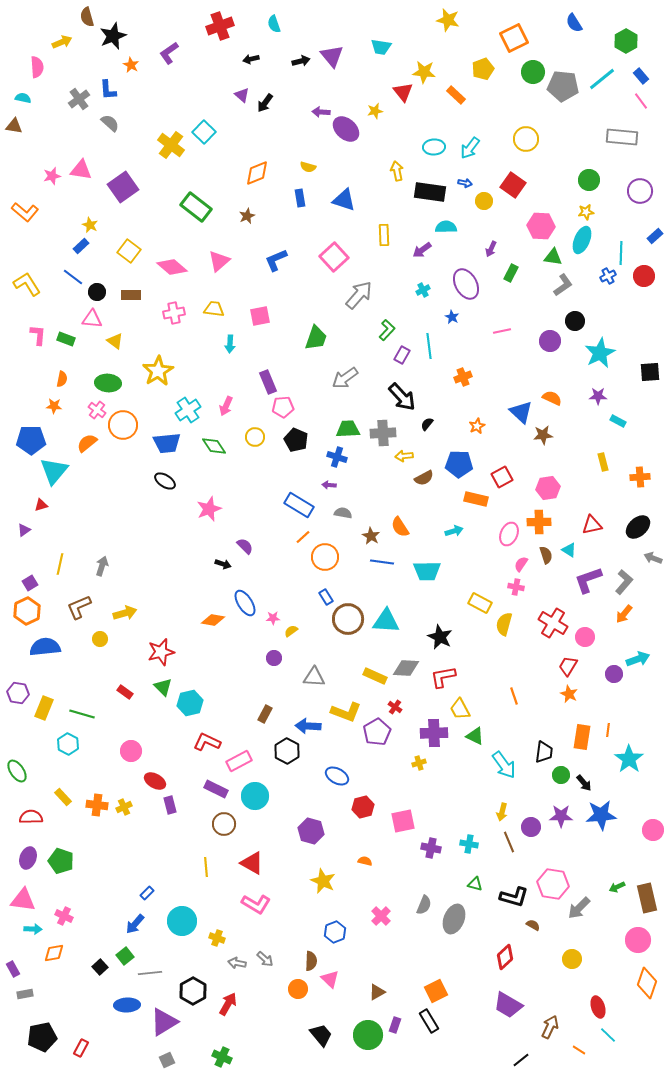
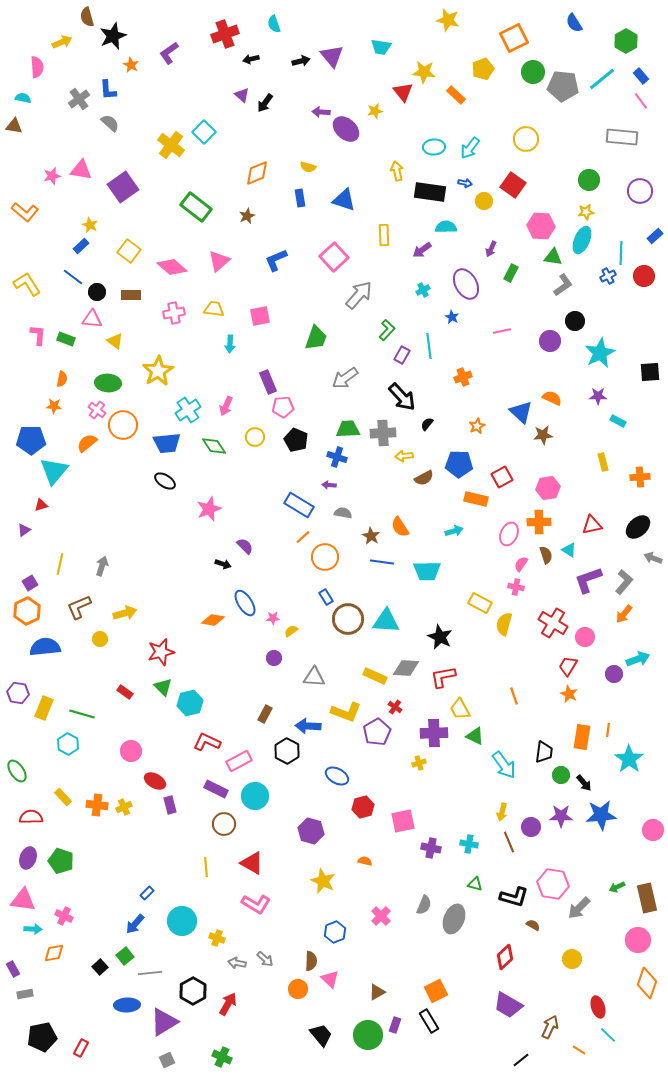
red cross at (220, 26): moved 5 px right, 8 px down
